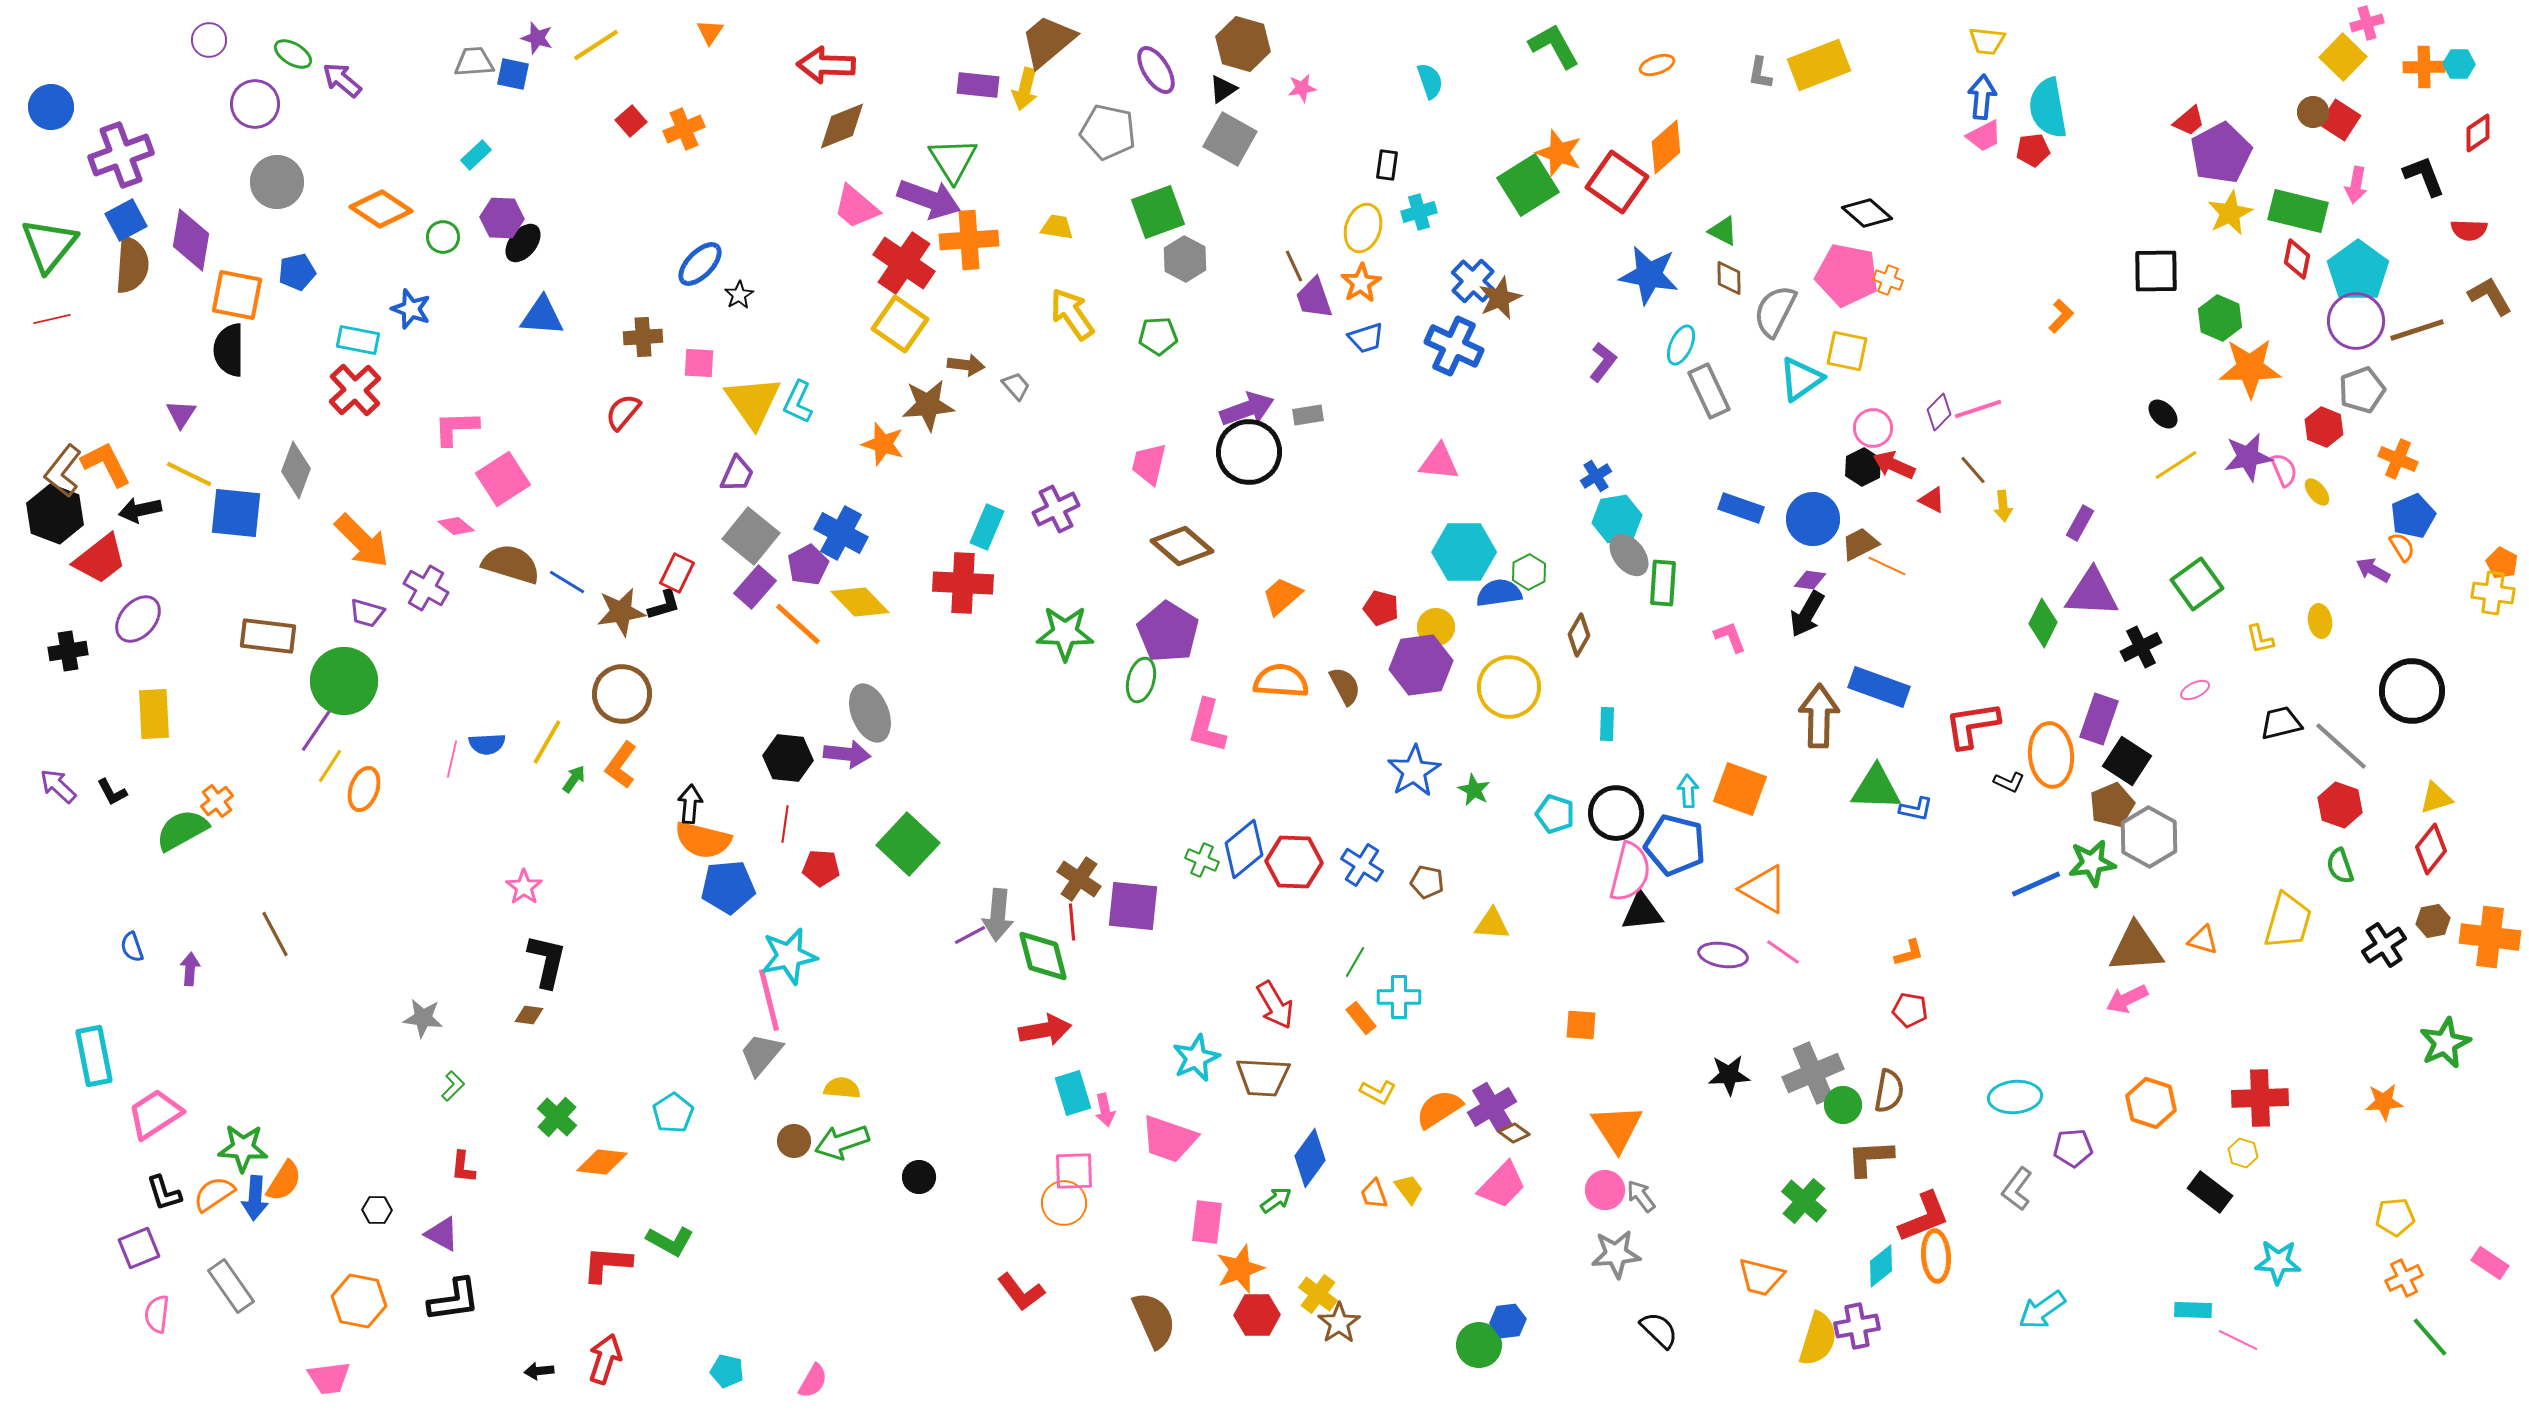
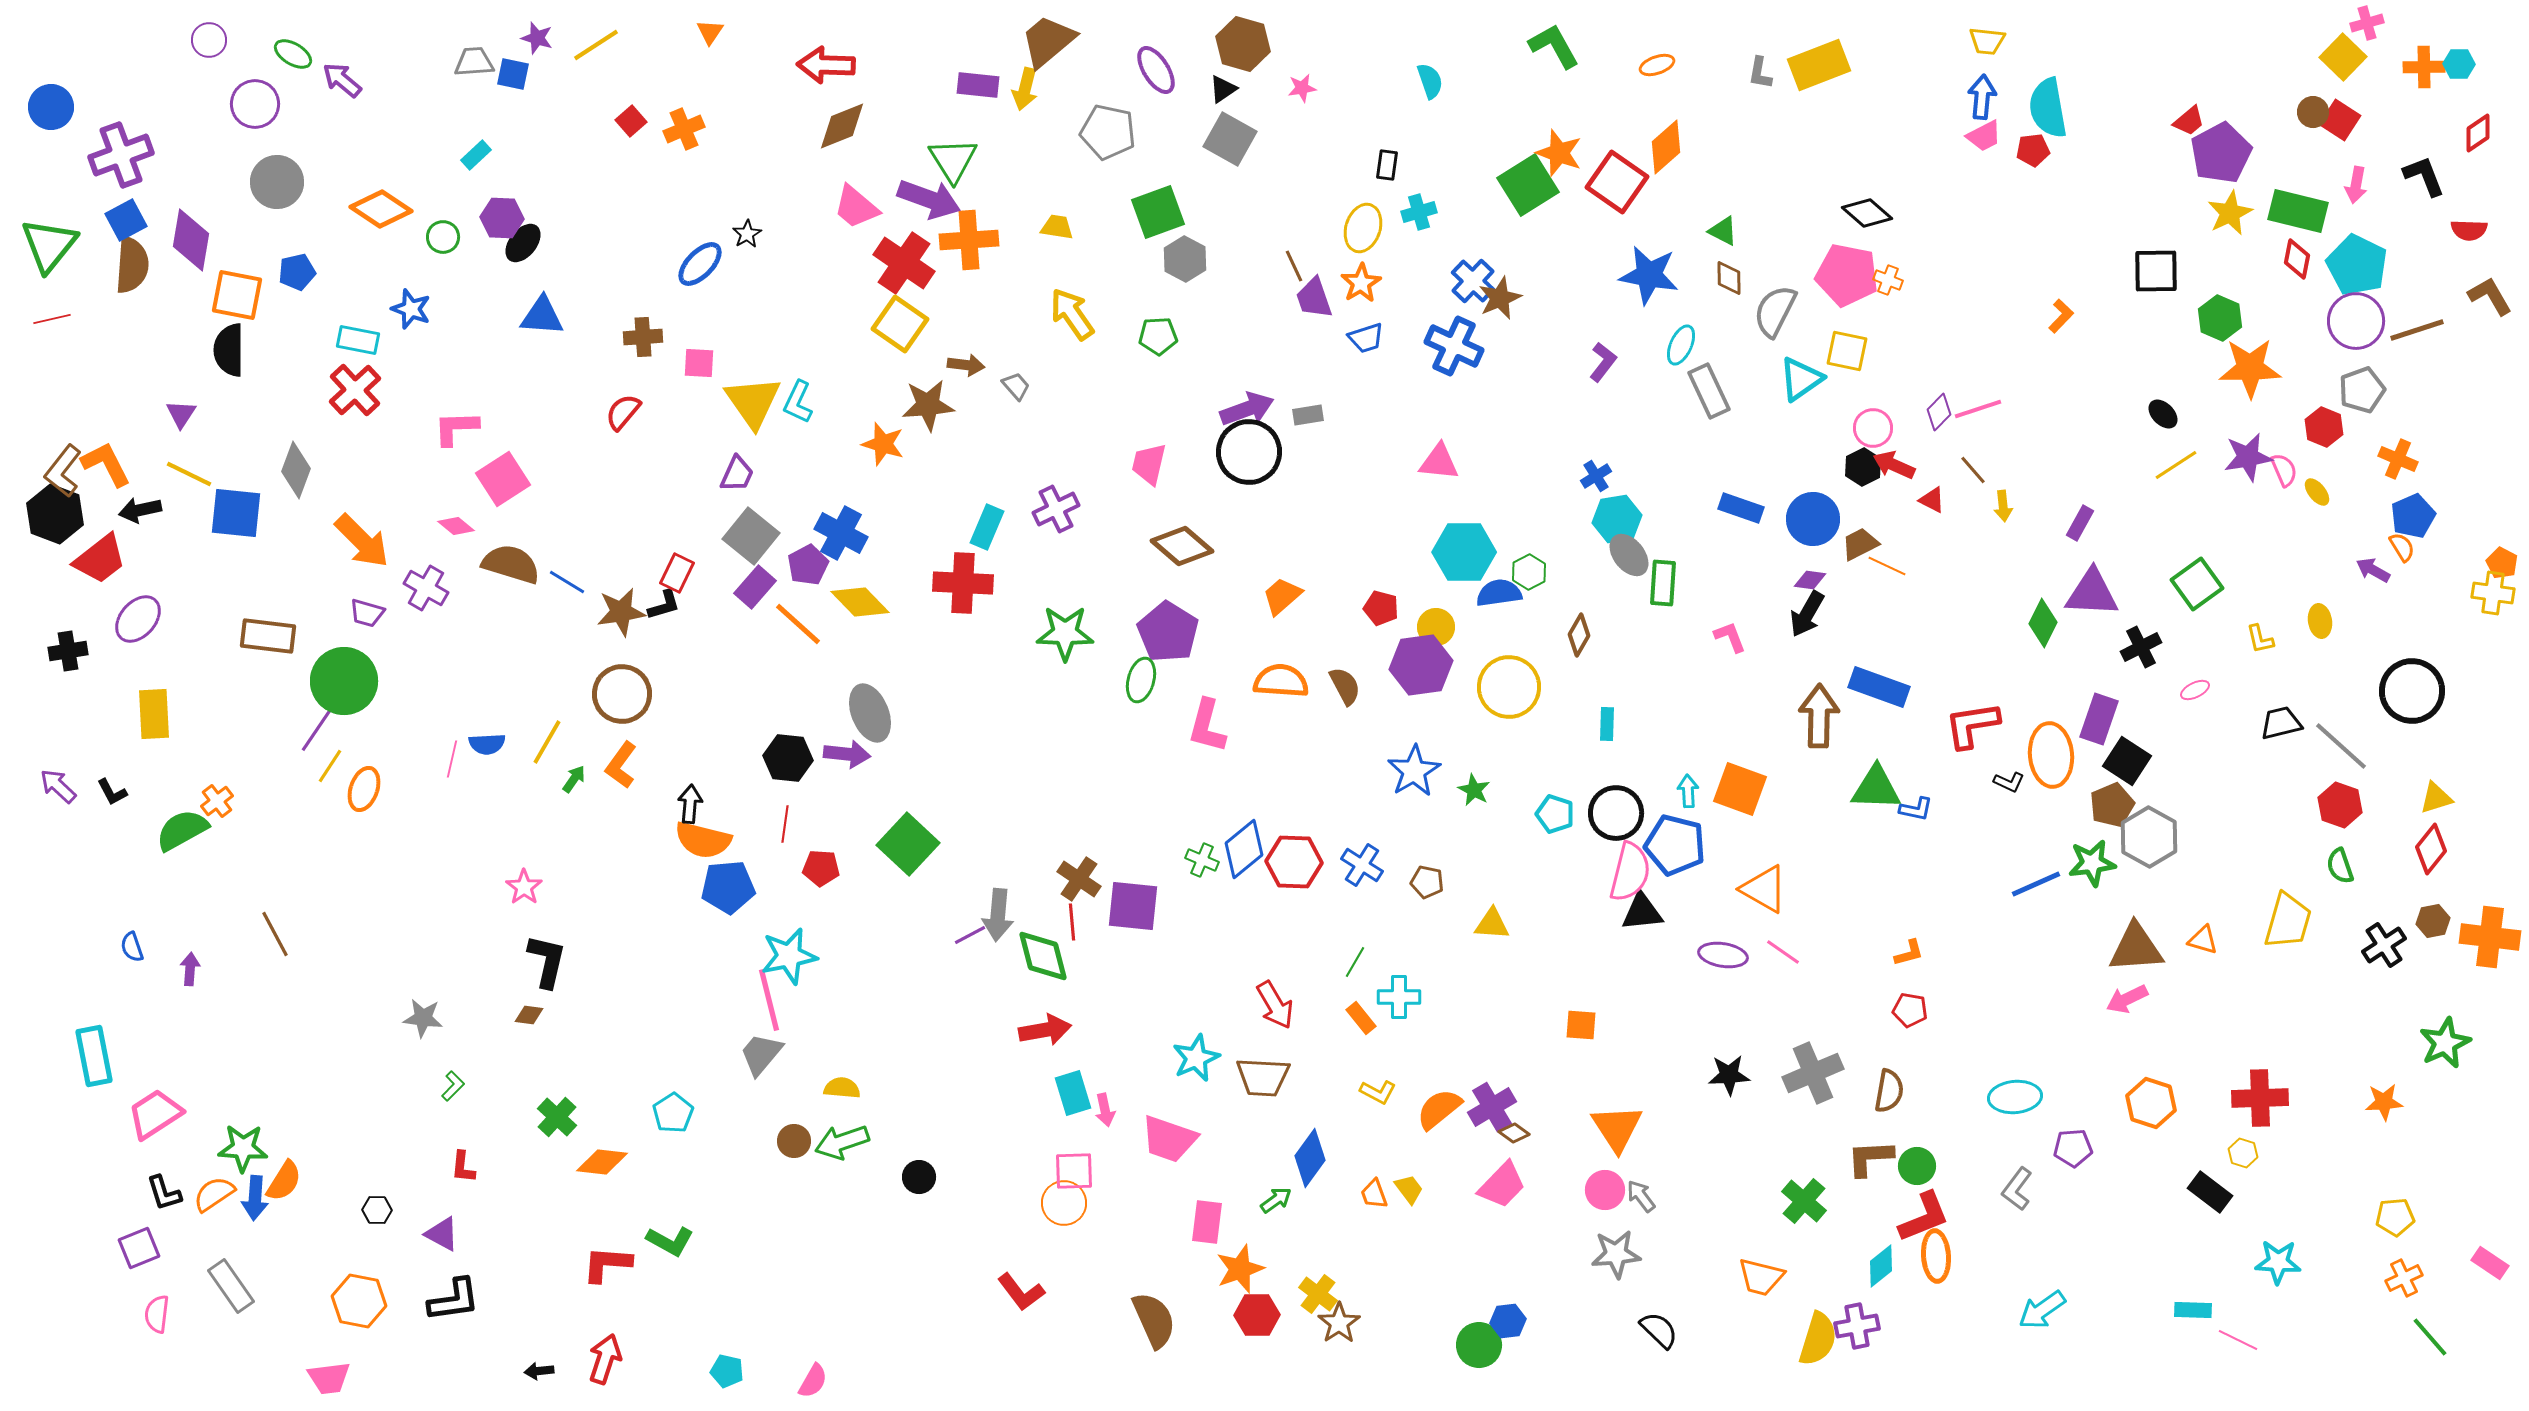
cyan pentagon at (2358, 271): moved 1 px left, 6 px up; rotated 10 degrees counterclockwise
black star at (739, 295): moved 8 px right, 61 px up
green circle at (1843, 1105): moved 74 px right, 61 px down
orange semicircle at (1439, 1109): rotated 6 degrees counterclockwise
